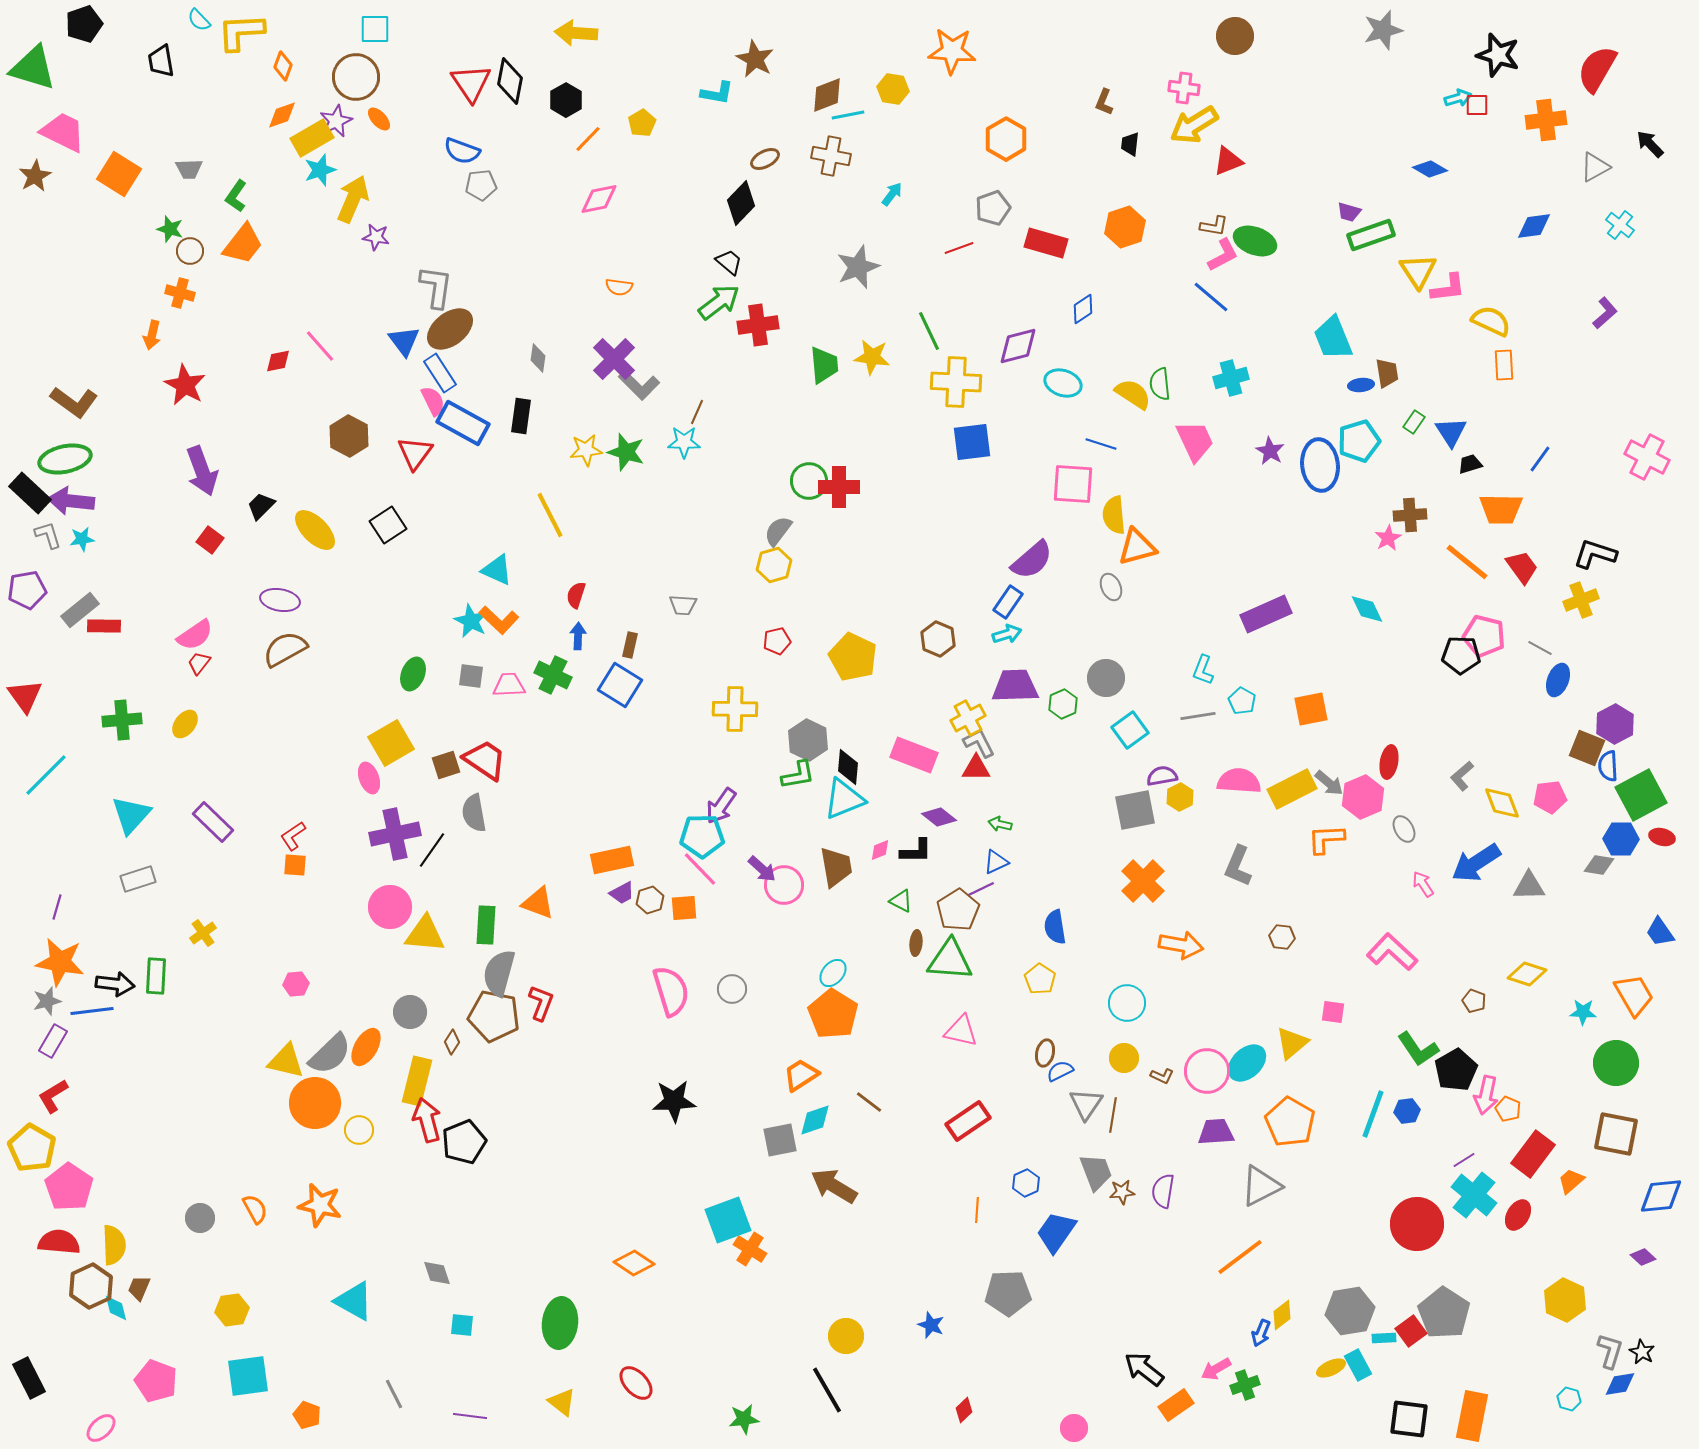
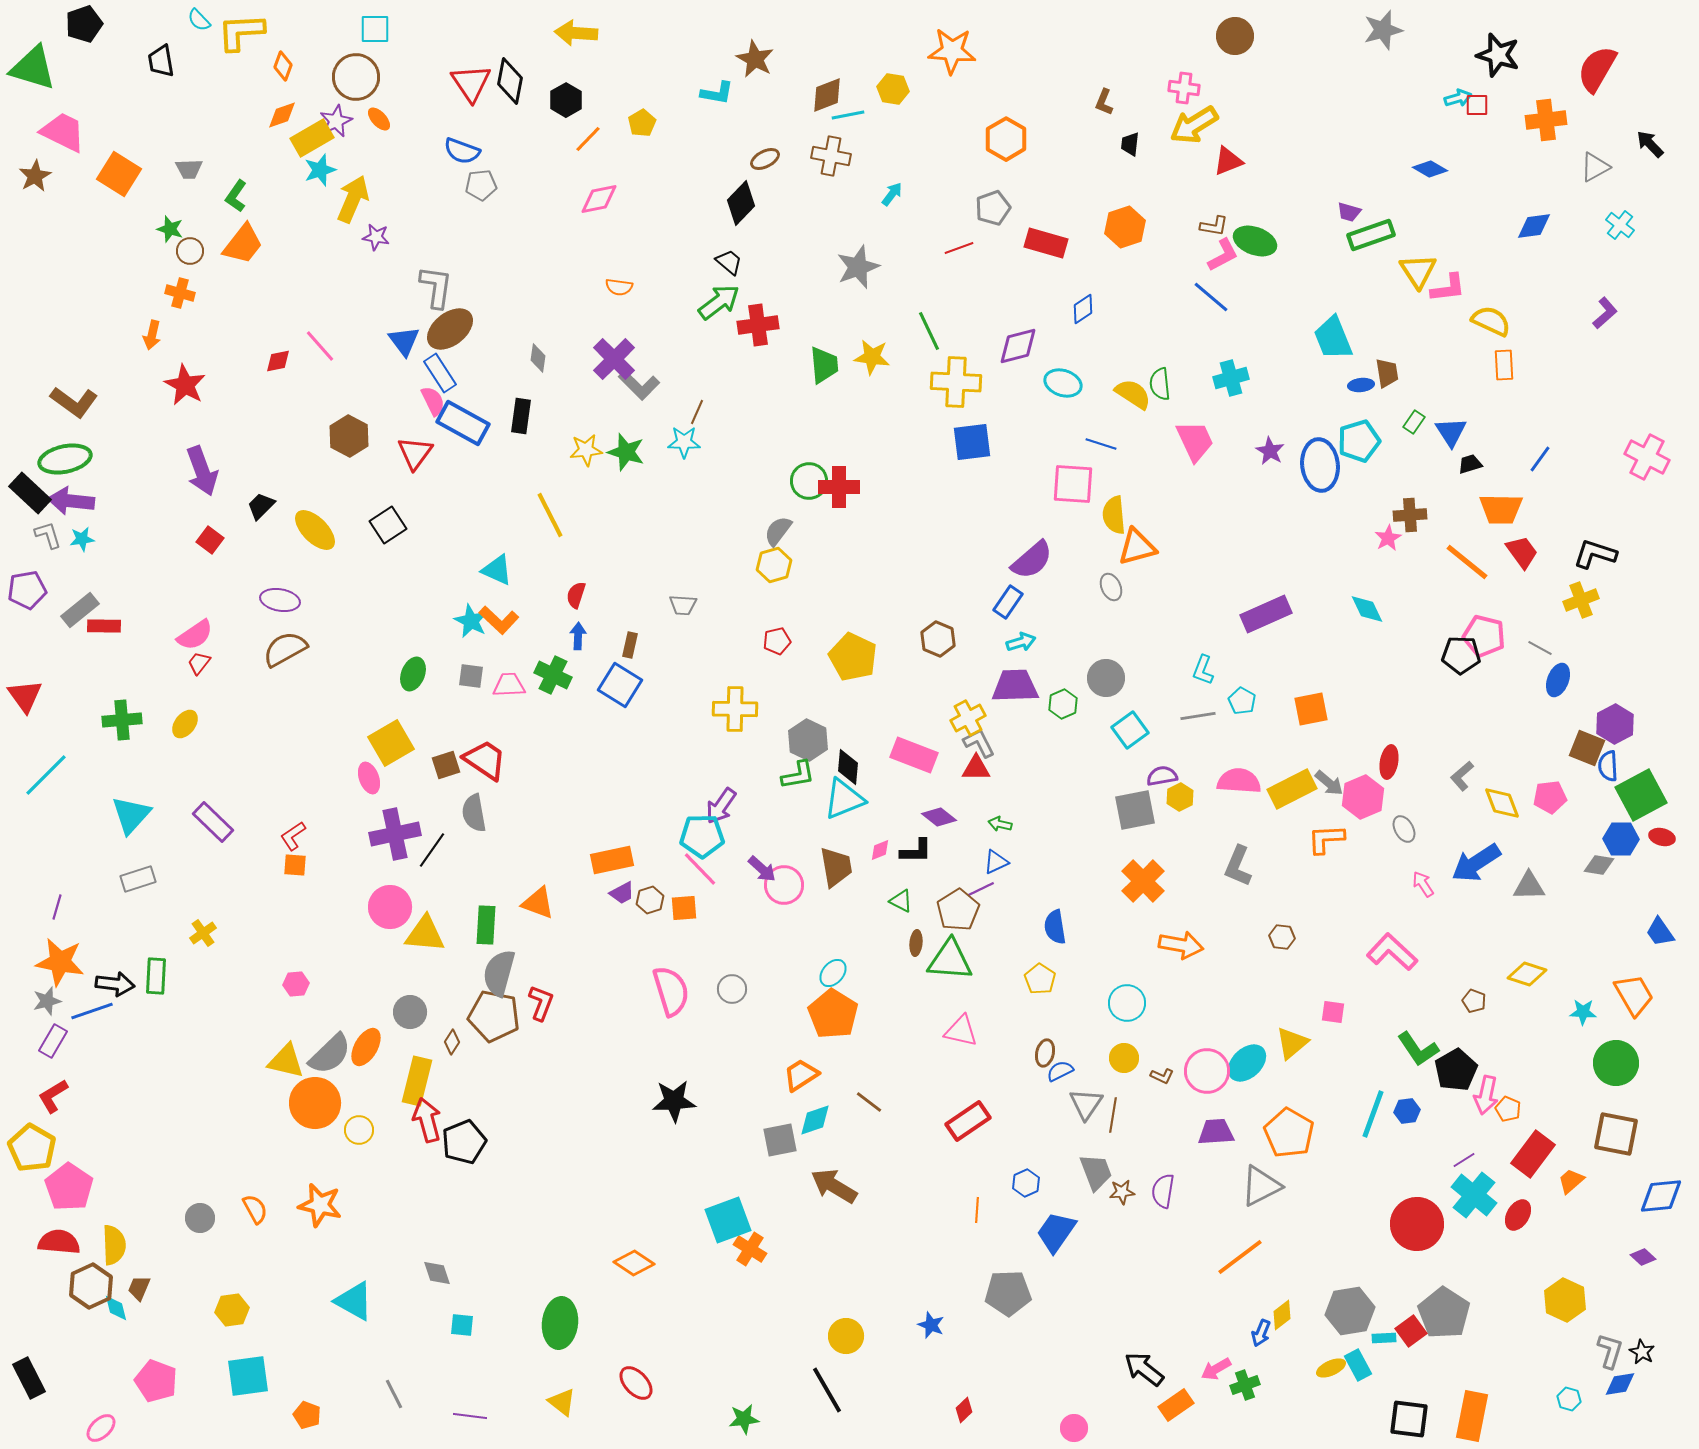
red trapezoid at (1522, 567): moved 15 px up
cyan arrow at (1007, 634): moved 14 px right, 8 px down
blue line at (92, 1011): rotated 12 degrees counterclockwise
orange pentagon at (1290, 1122): moved 1 px left, 11 px down
